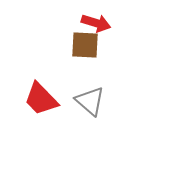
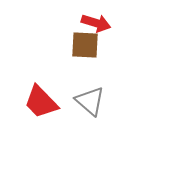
red trapezoid: moved 3 px down
